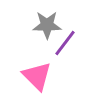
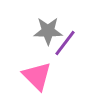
gray star: moved 1 px right, 6 px down
